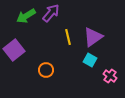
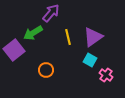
green arrow: moved 7 px right, 17 px down
pink cross: moved 4 px left, 1 px up
